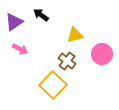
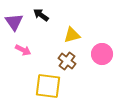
purple triangle: rotated 30 degrees counterclockwise
yellow triangle: moved 3 px left
pink arrow: moved 3 px right, 1 px down
yellow square: moved 5 px left, 1 px down; rotated 36 degrees counterclockwise
